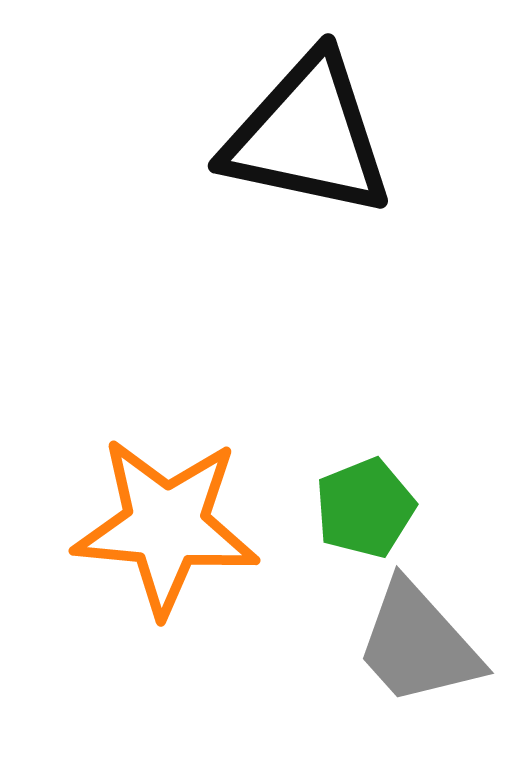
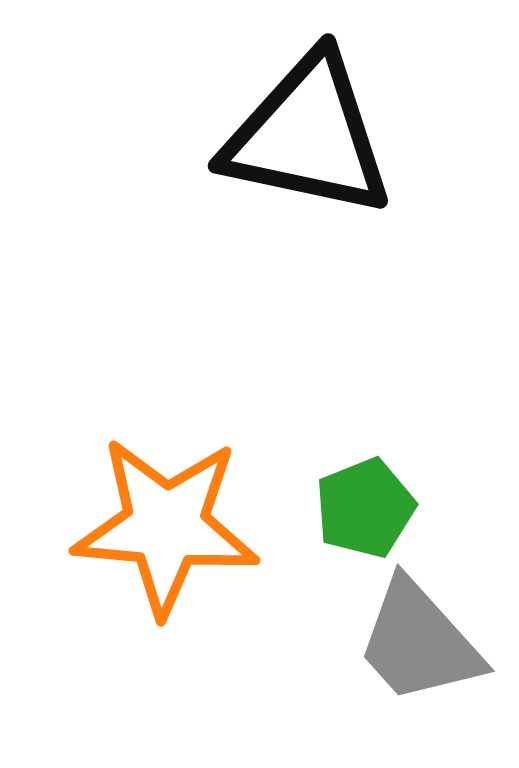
gray trapezoid: moved 1 px right, 2 px up
